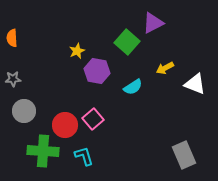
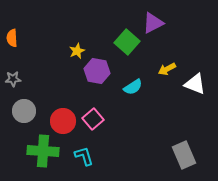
yellow arrow: moved 2 px right, 1 px down
red circle: moved 2 px left, 4 px up
